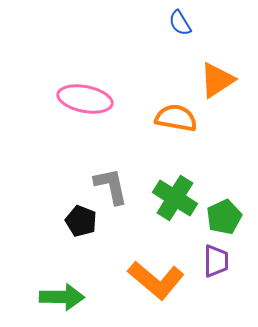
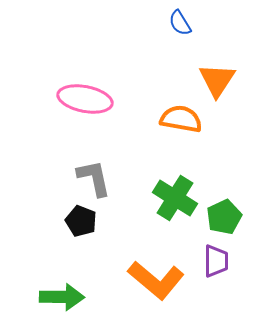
orange triangle: rotated 24 degrees counterclockwise
orange semicircle: moved 5 px right, 1 px down
gray L-shape: moved 17 px left, 8 px up
